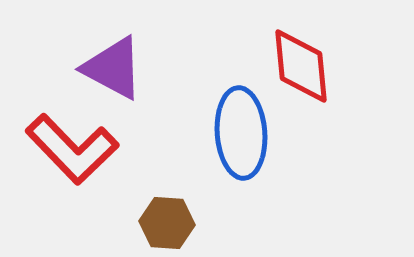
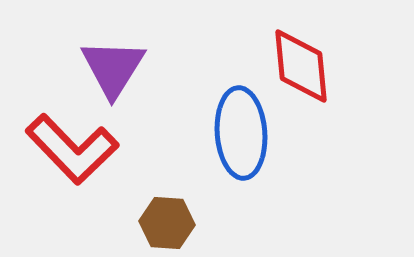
purple triangle: rotated 34 degrees clockwise
